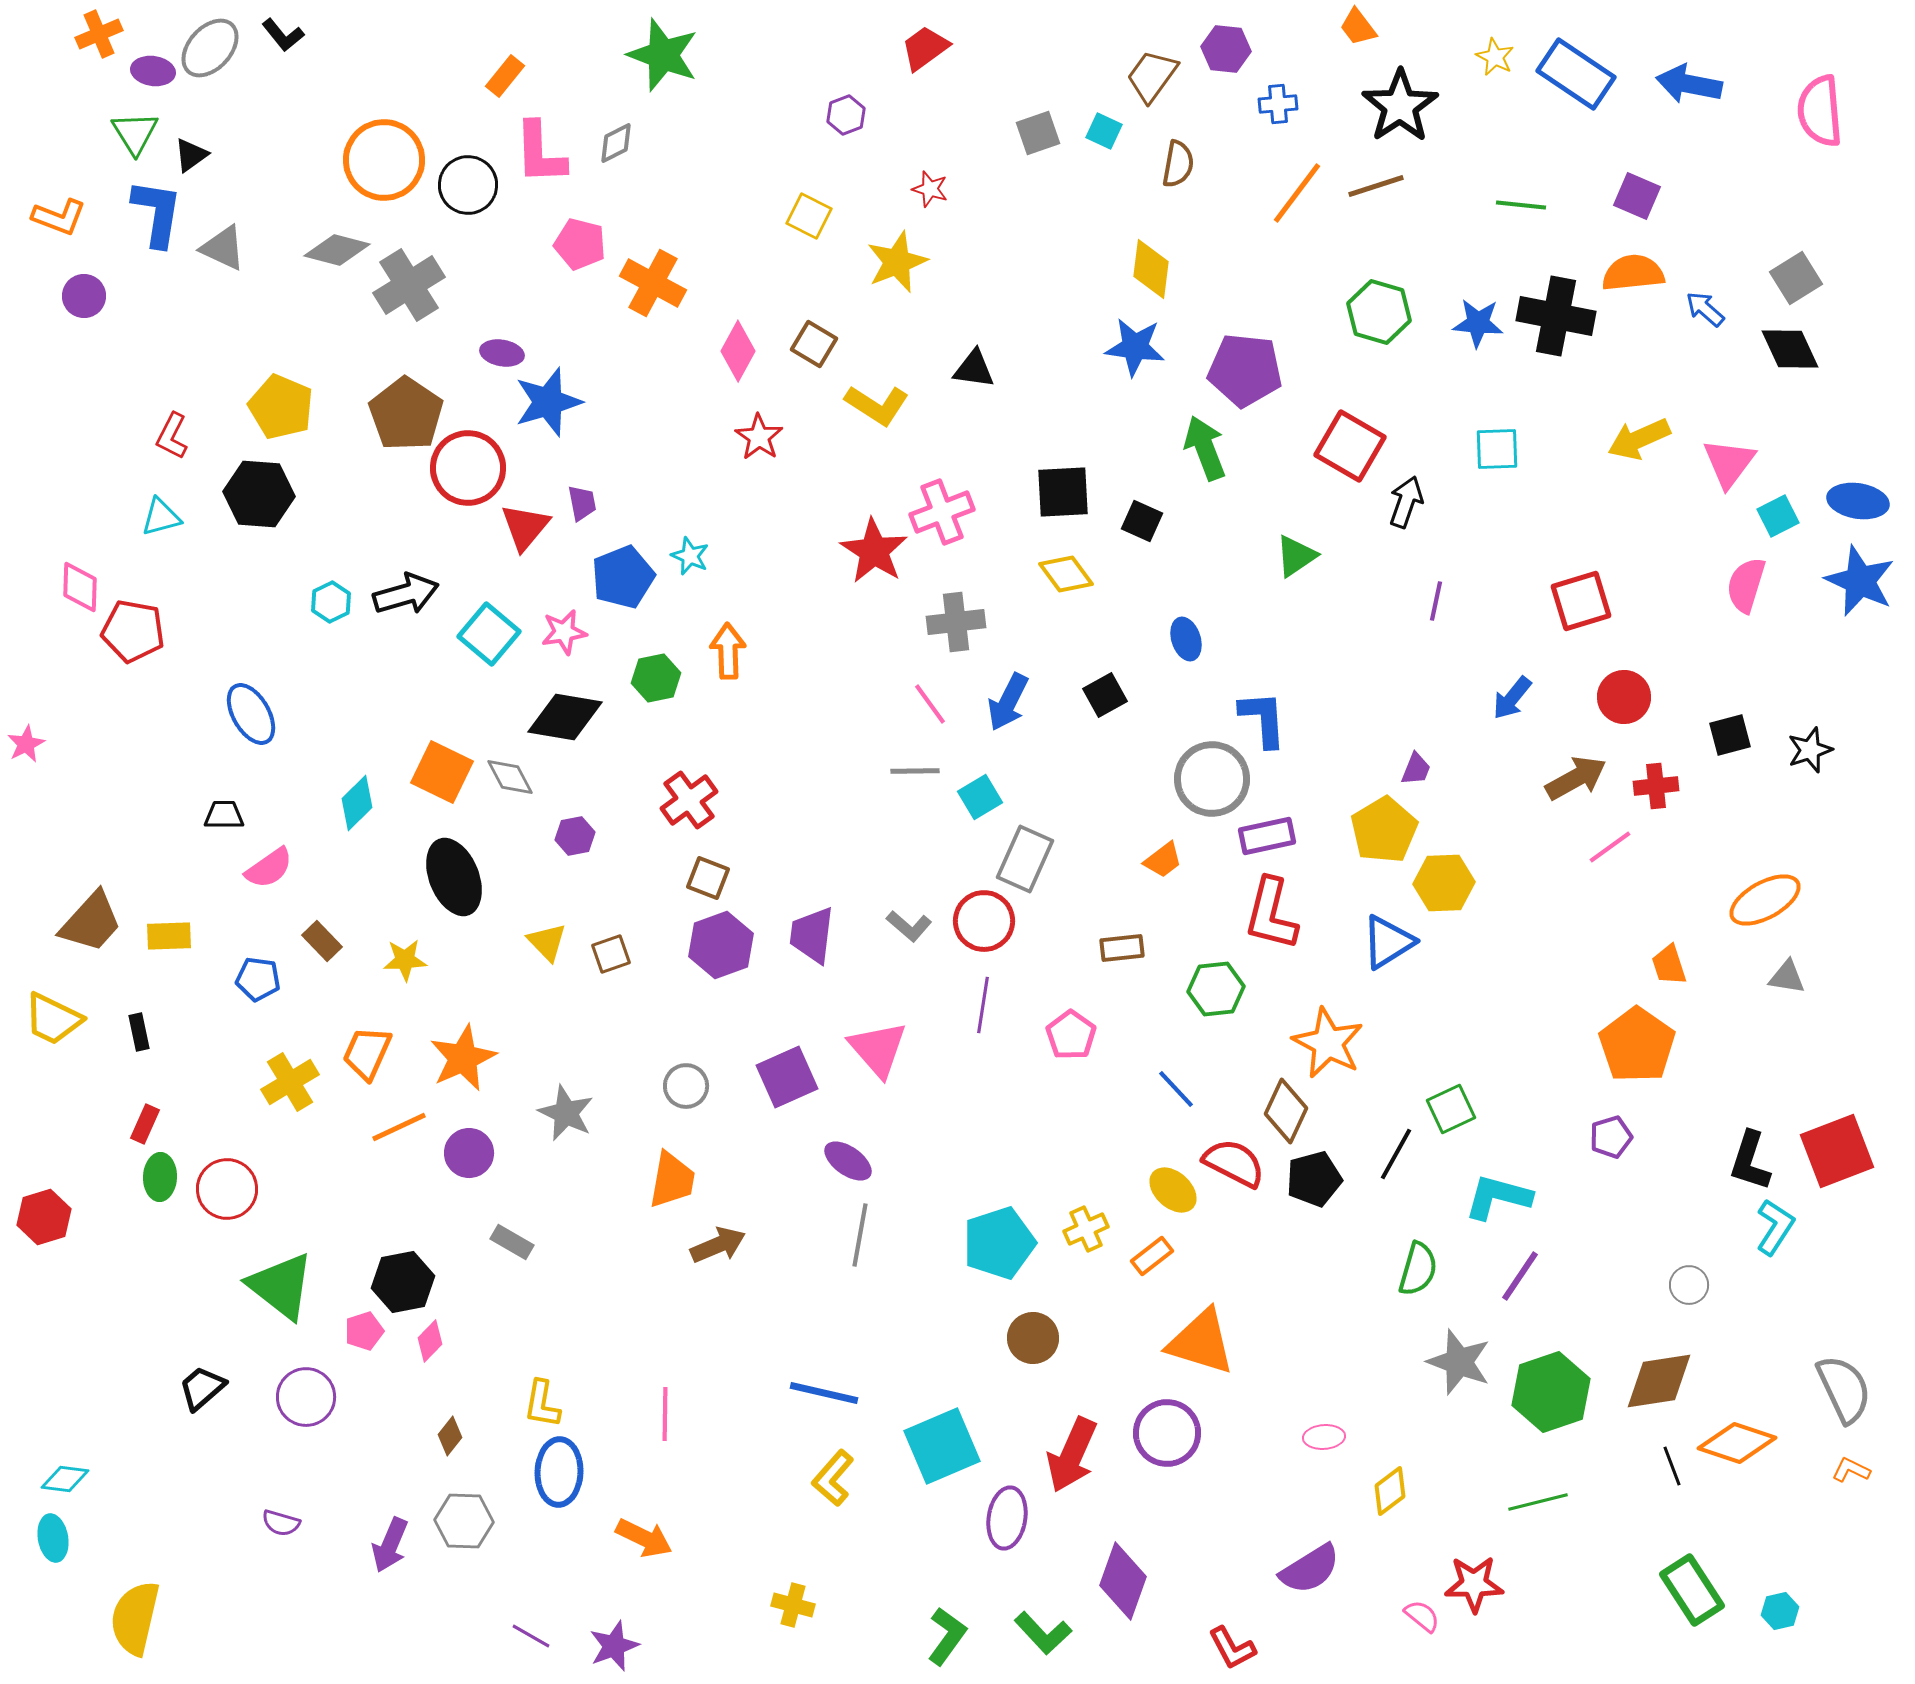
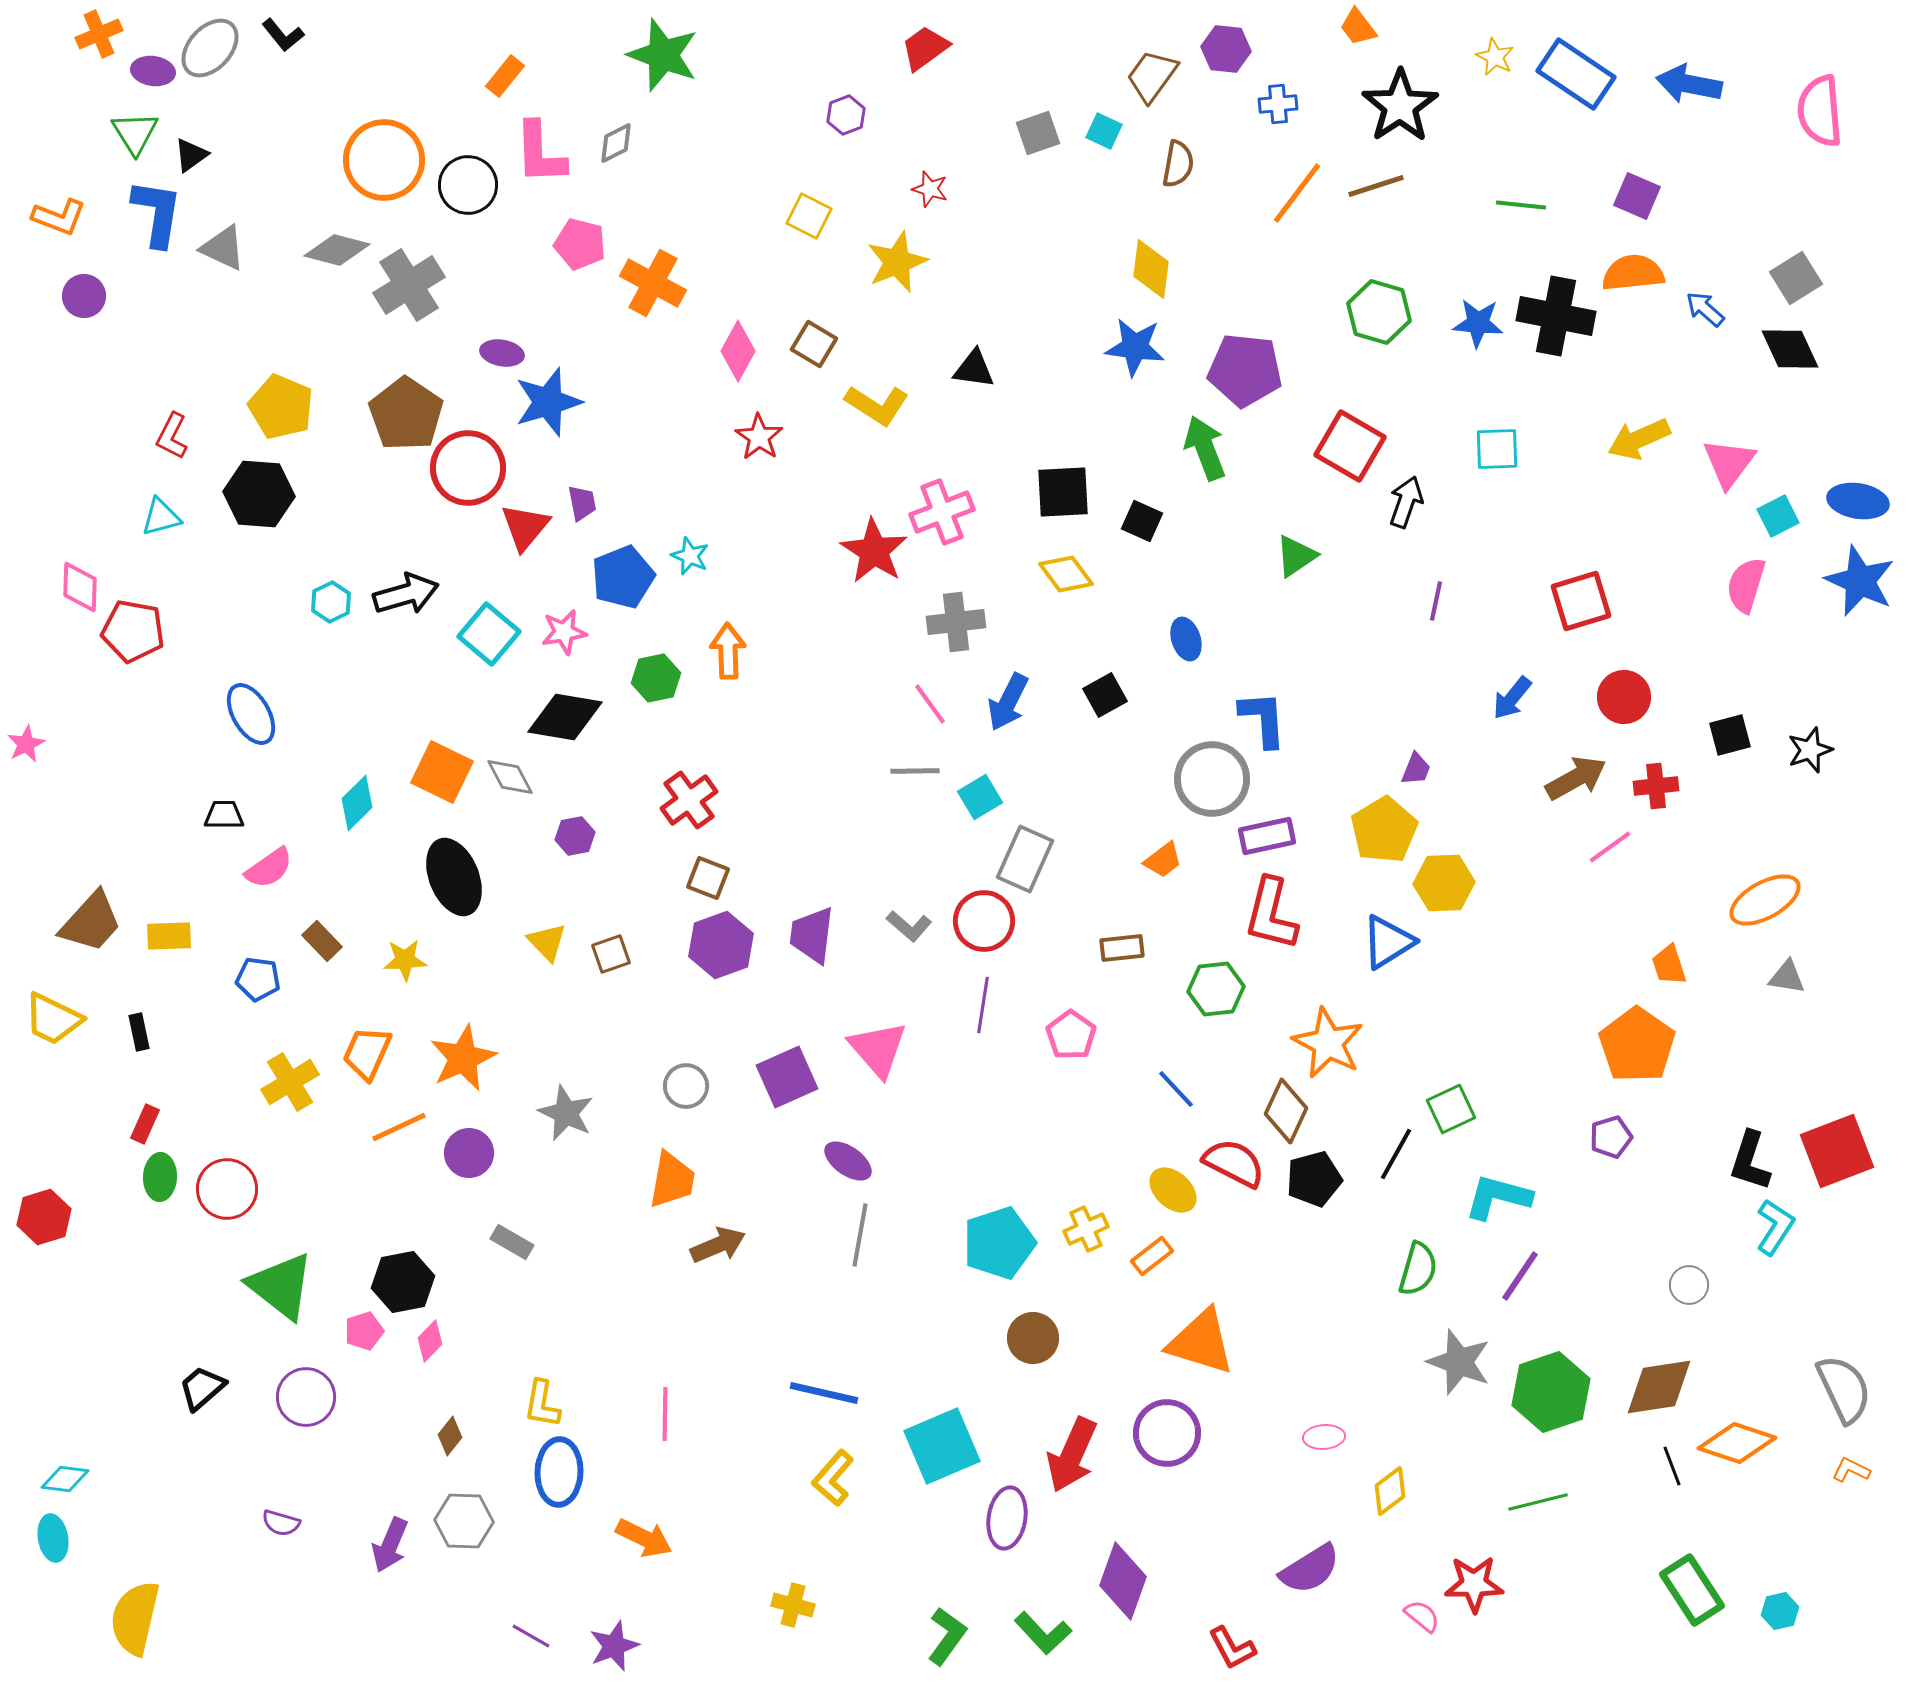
brown diamond at (1659, 1381): moved 6 px down
